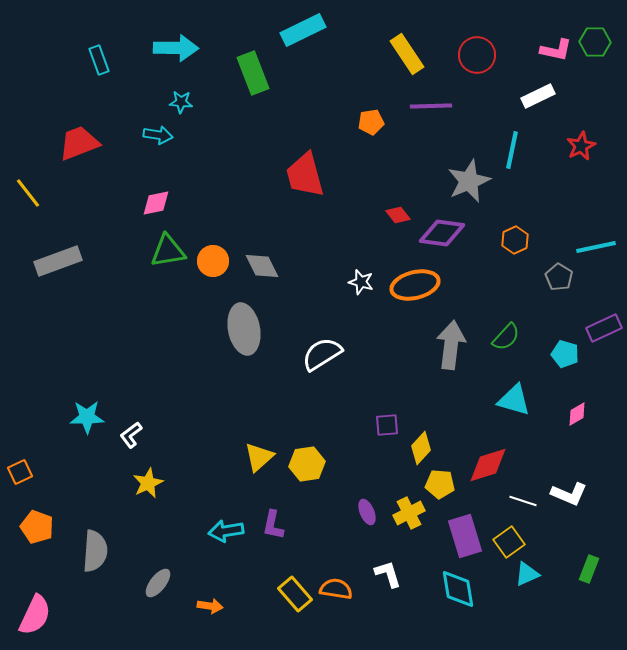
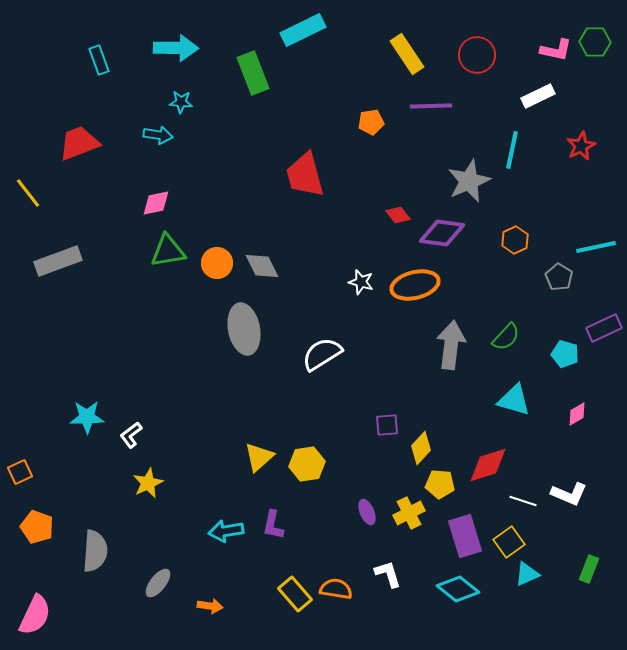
orange circle at (213, 261): moved 4 px right, 2 px down
cyan diamond at (458, 589): rotated 42 degrees counterclockwise
